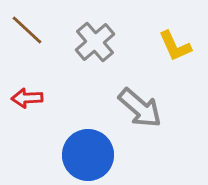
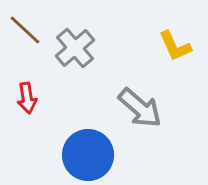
brown line: moved 2 px left
gray cross: moved 20 px left, 6 px down
red arrow: rotated 96 degrees counterclockwise
